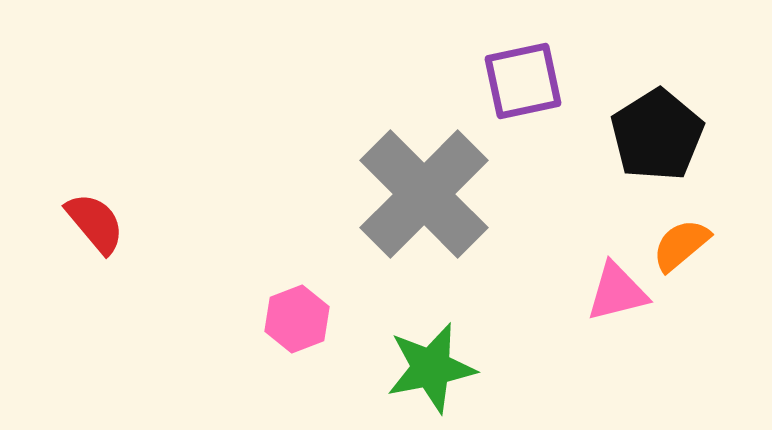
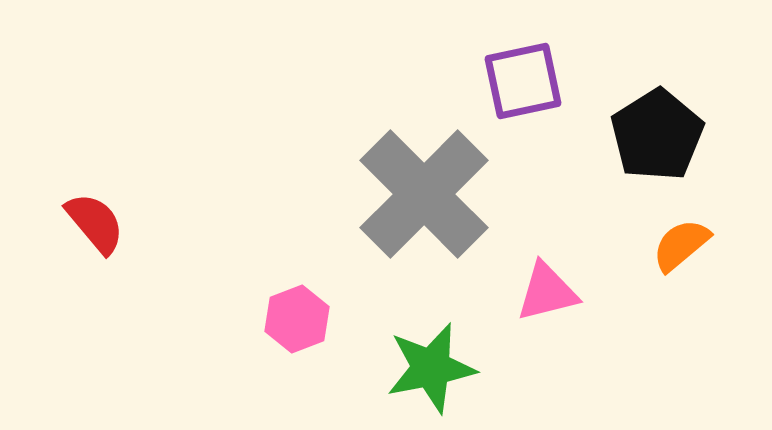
pink triangle: moved 70 px left
